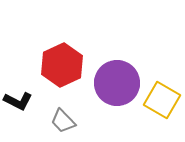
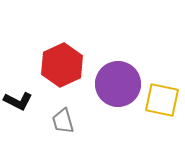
purple circle: moved 1 px right, 1 px down
yellow square: rotated 18 degrees counterclockwise
gray trapezoid: rotated 28 degrees clockwise
